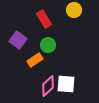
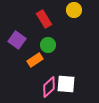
purple square: moved 1 px left
pink diamond: moved 1 px right, 1 px down
